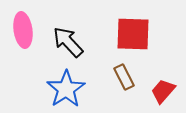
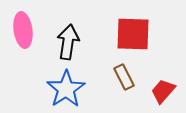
black arrow: rotated 52 degrees clockwise
